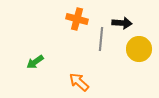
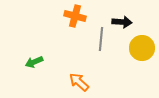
orange cross: moved 2 px left, 3 px up
black arrow: moved 1 px up
yellow circle: moved 3 px right, 1 px up
green arrow: moved 1 px left; rotated 12 degrees clockwise
